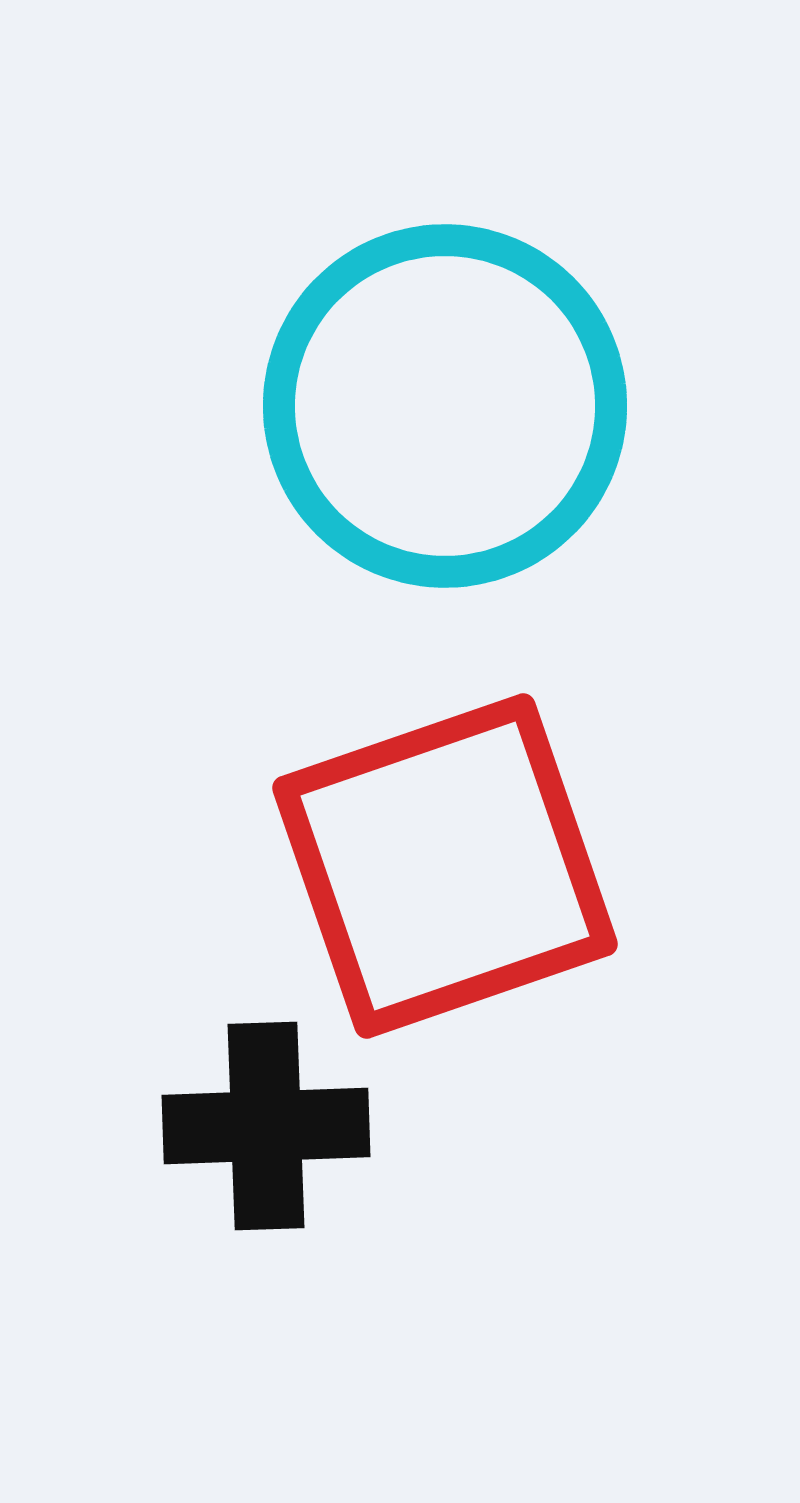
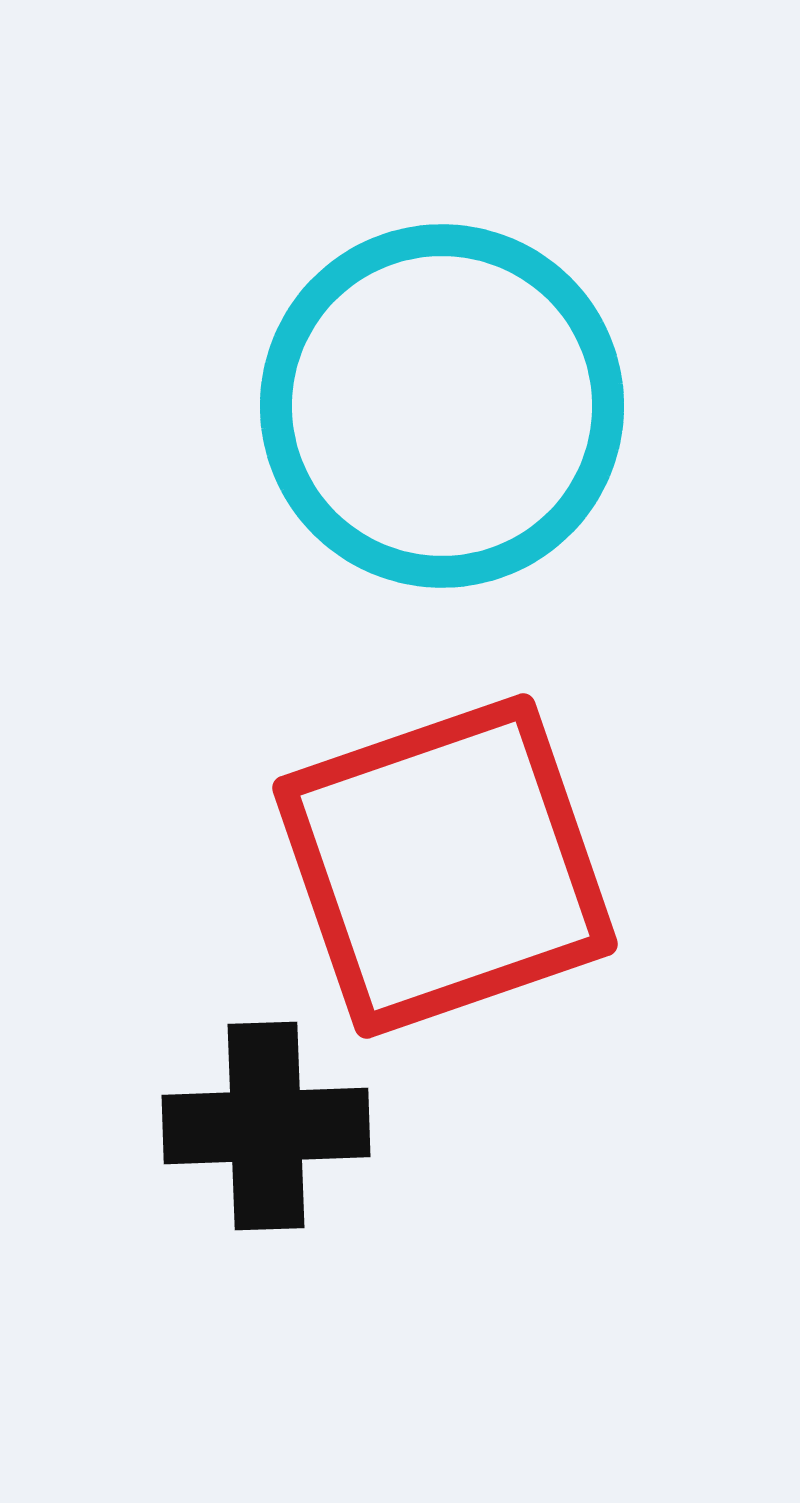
cyan circle: moved 3 px left
